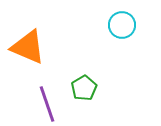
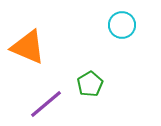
green pentagon: moved 6 px right, 4 px up
purple line: moved 1 px left; rotated 69 degrees clockwise
